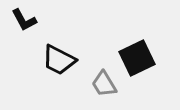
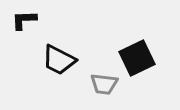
black L-shape: rotated 116 degrees clockwise
gray trapezoid: rotated 52 degrees counterclockwise
